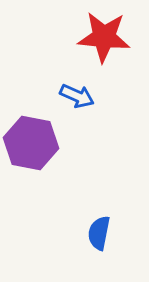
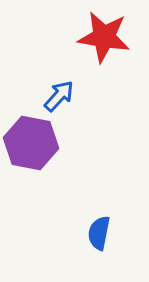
red star: rotated 4 degrees clockwise
blue arrow: moved 18 px left; rotated 72 degrees counterclockwise
